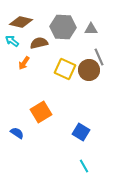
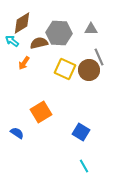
brown diamond: moved 1 px right, 1 px down; rotated 45 degrees counterclockwise
gray hexagon: moved 4 px left, 6 px down
